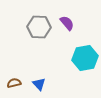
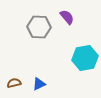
purple semicircle: moved 6 px up
blue triangle: rotated 48 degrees clockwise
